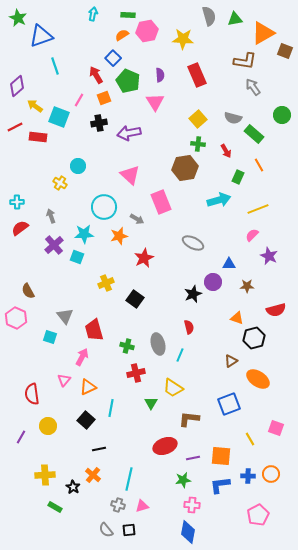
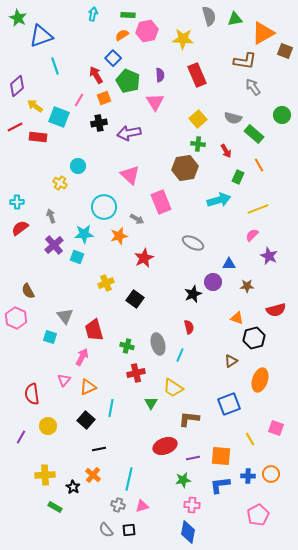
orange ellipse at (258, 379): moved 2 px right, 1 px down; rotated 75 degrees clockwise
